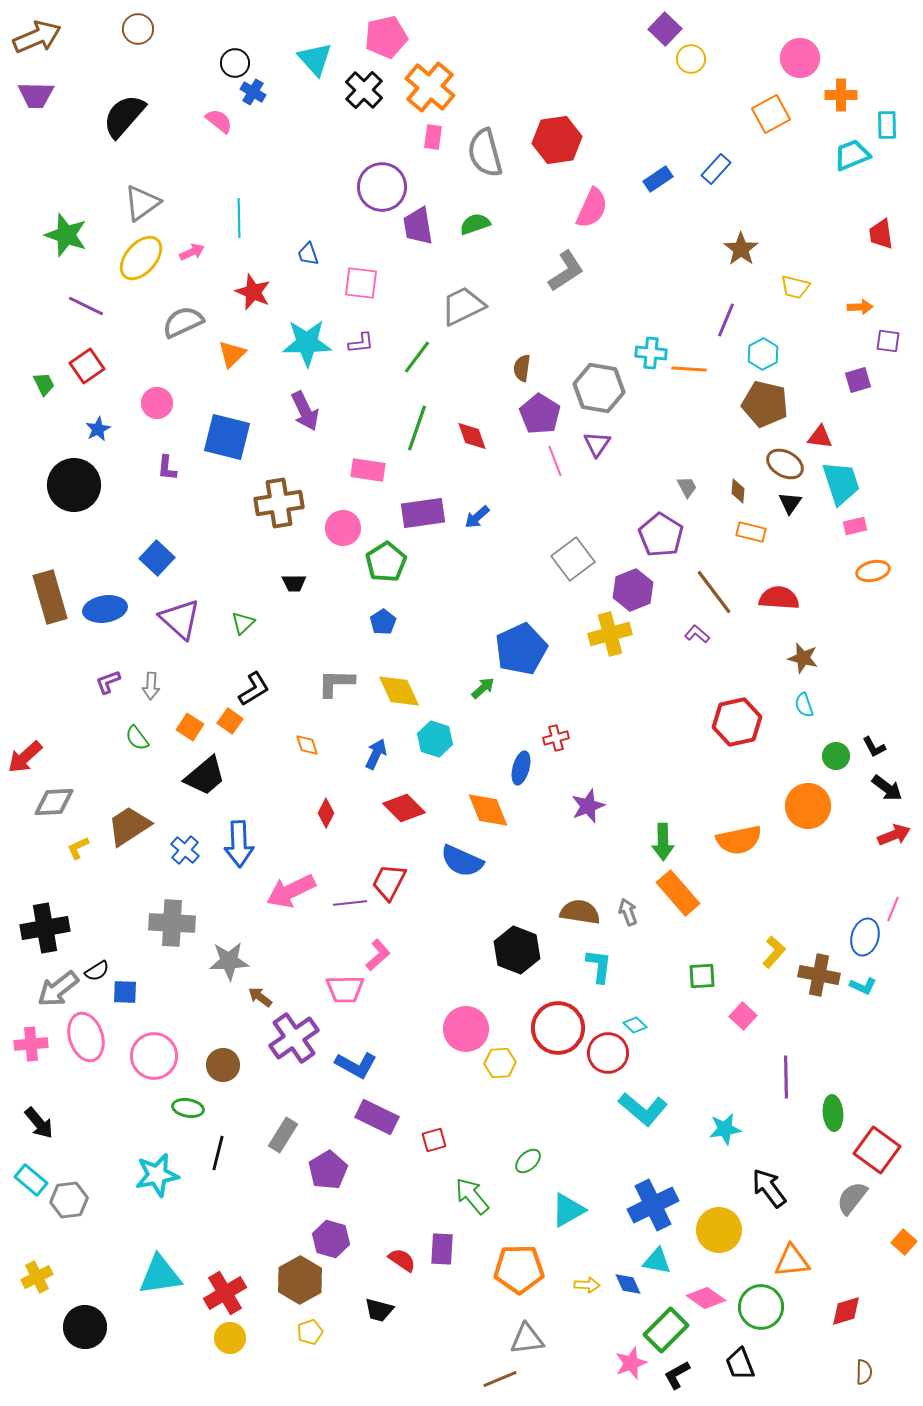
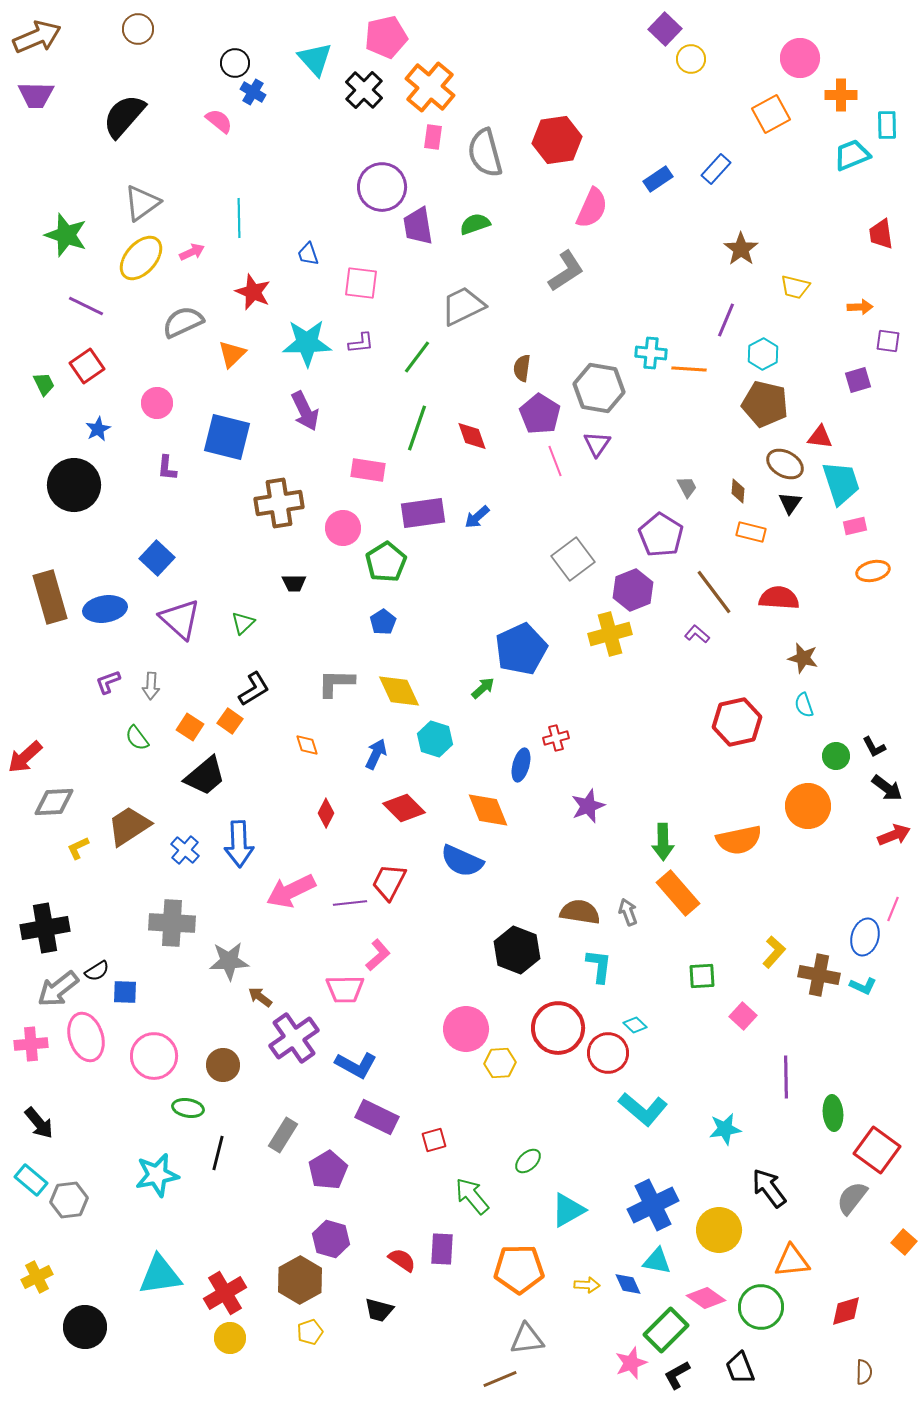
blue ellipse at (521, 768): moved 3 px up
black trapezoid at (740, 1364): moved 4 px down
